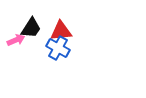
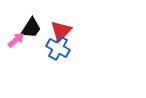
red triangle: rotated 40 degrees counterclockwise
pink arrow: rotated 18 degrees counterclockwise
